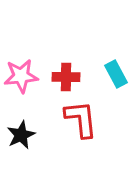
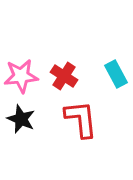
red cross: moved 2 px left, 1 px up; rotated 32 degrees clockwise
black star: moved 16 px up; rotated 24 degrees counterclockwise
